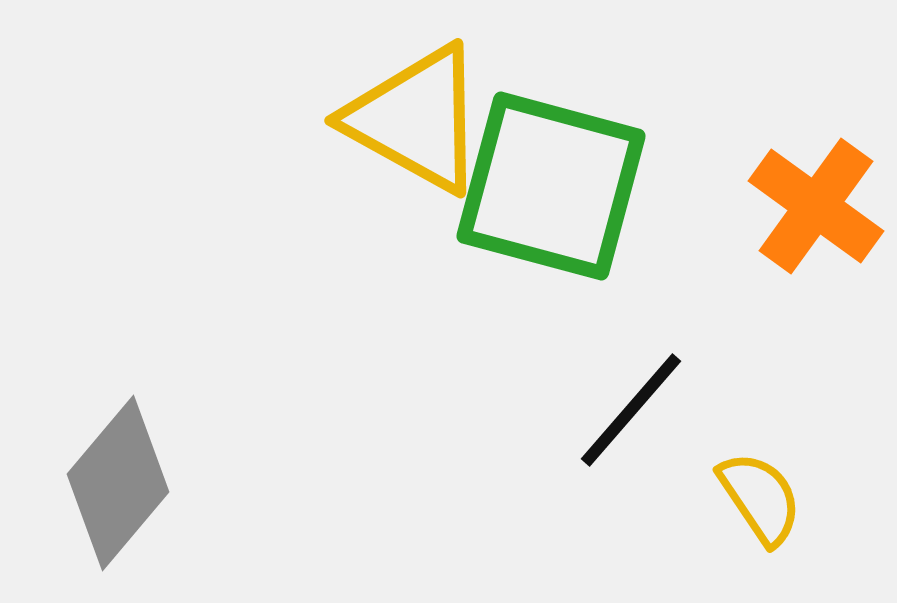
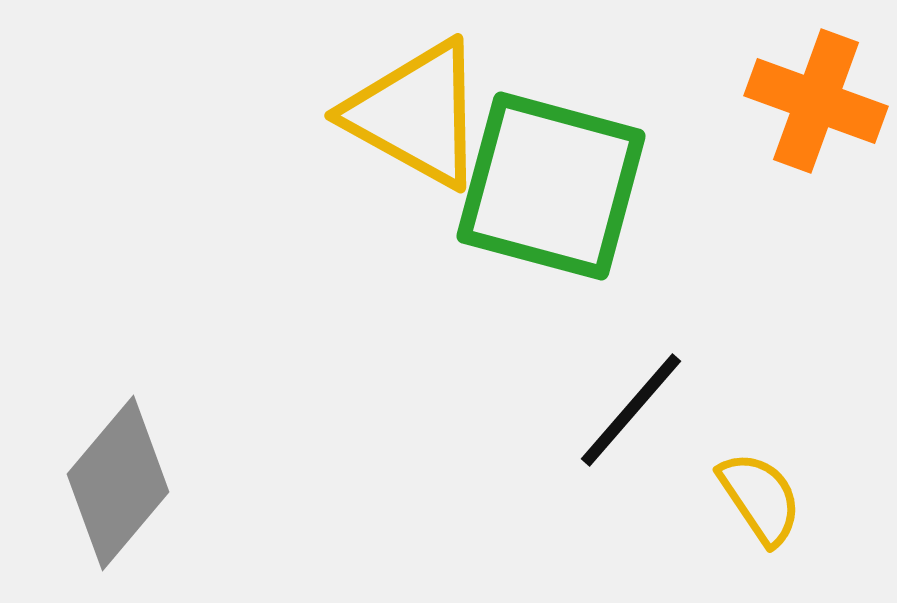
yellow triangle: moved 5 px up
orange cross: moved 105 px up; rotated 16 degrees counterclockwise
